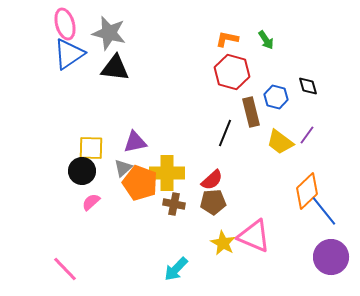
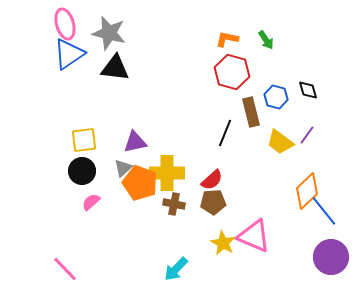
black diamond: moved 4 px down
yellow square: moved 7 px left, 8 px up; rotated 8 degrees counterclockwise
